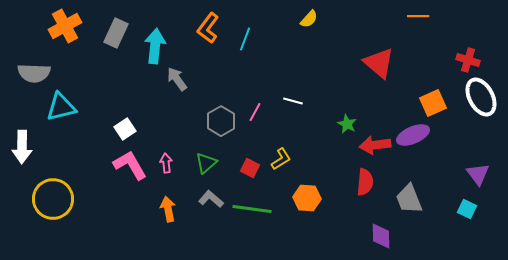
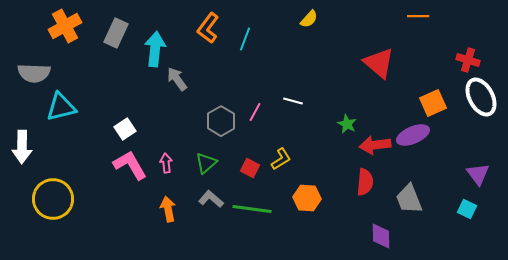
cyan arrow: moved 3 px down
